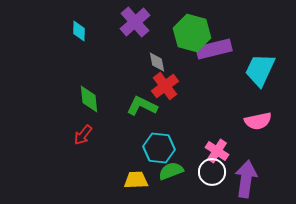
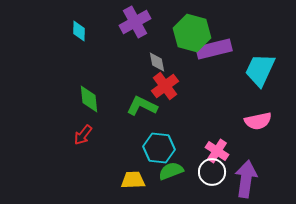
purple cross: rotated 12 degrees clockwise
yellow trapezoid: moved 3 px left
